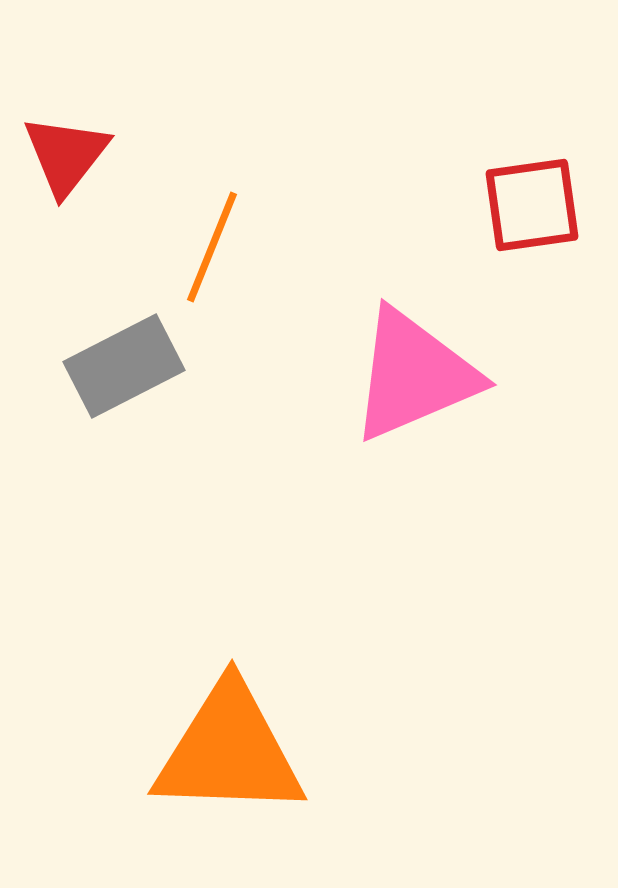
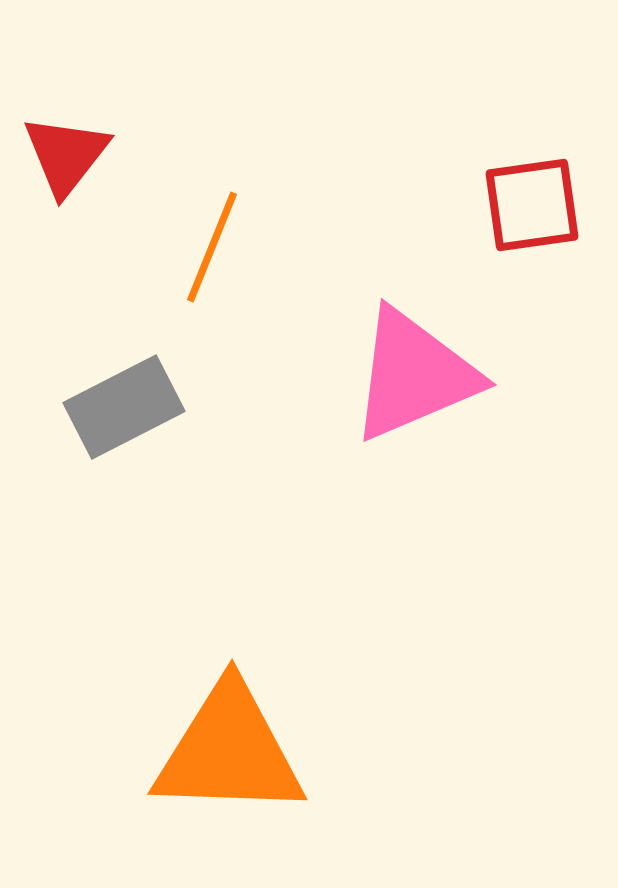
gray rectangle: moved 41 px down
